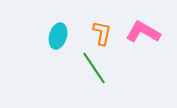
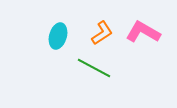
orange L-shape: rotated 45 degrees clockwise
green line: rotated 28 degrees counterclockwise
